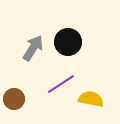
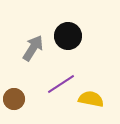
black circle: moved 6 px up
